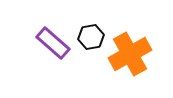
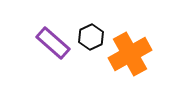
black hexagon: rotated 15 degrees counterclockwise
